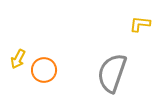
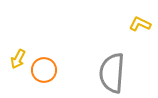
yellow L-shape: rotated 20 degrees clockwise
gray semicircle: rotated 15 degrees counterclockwise
